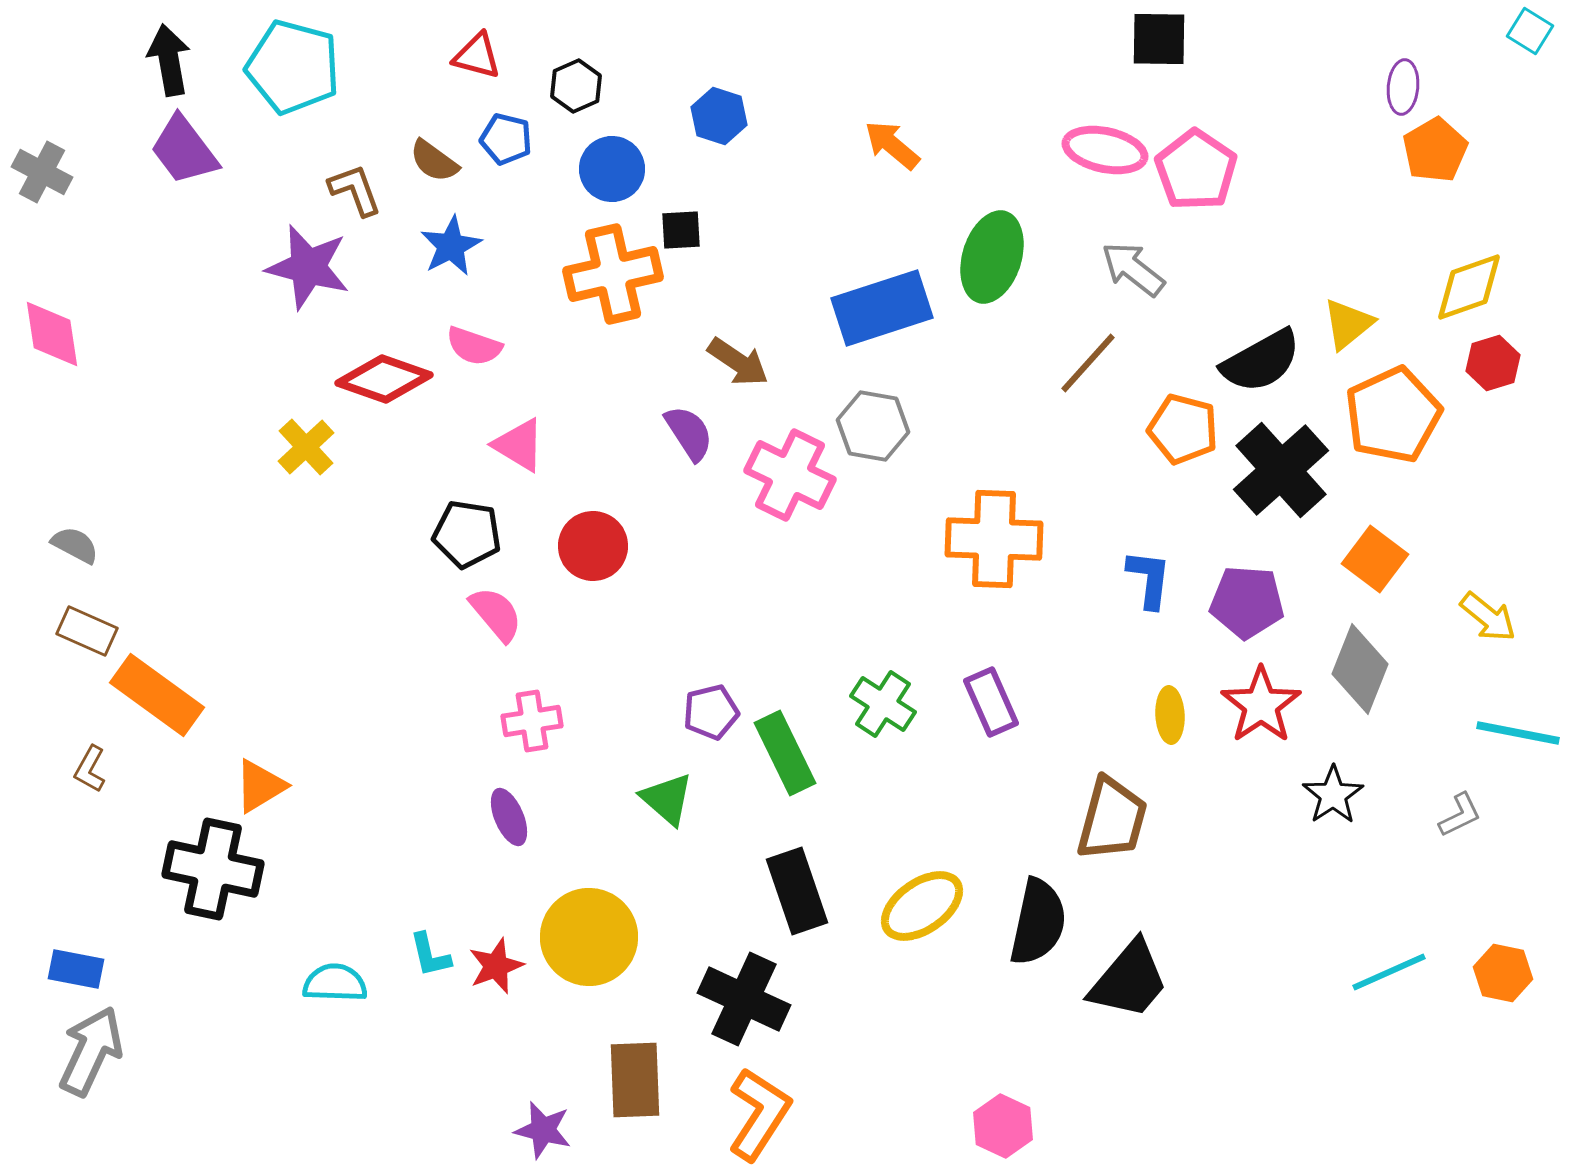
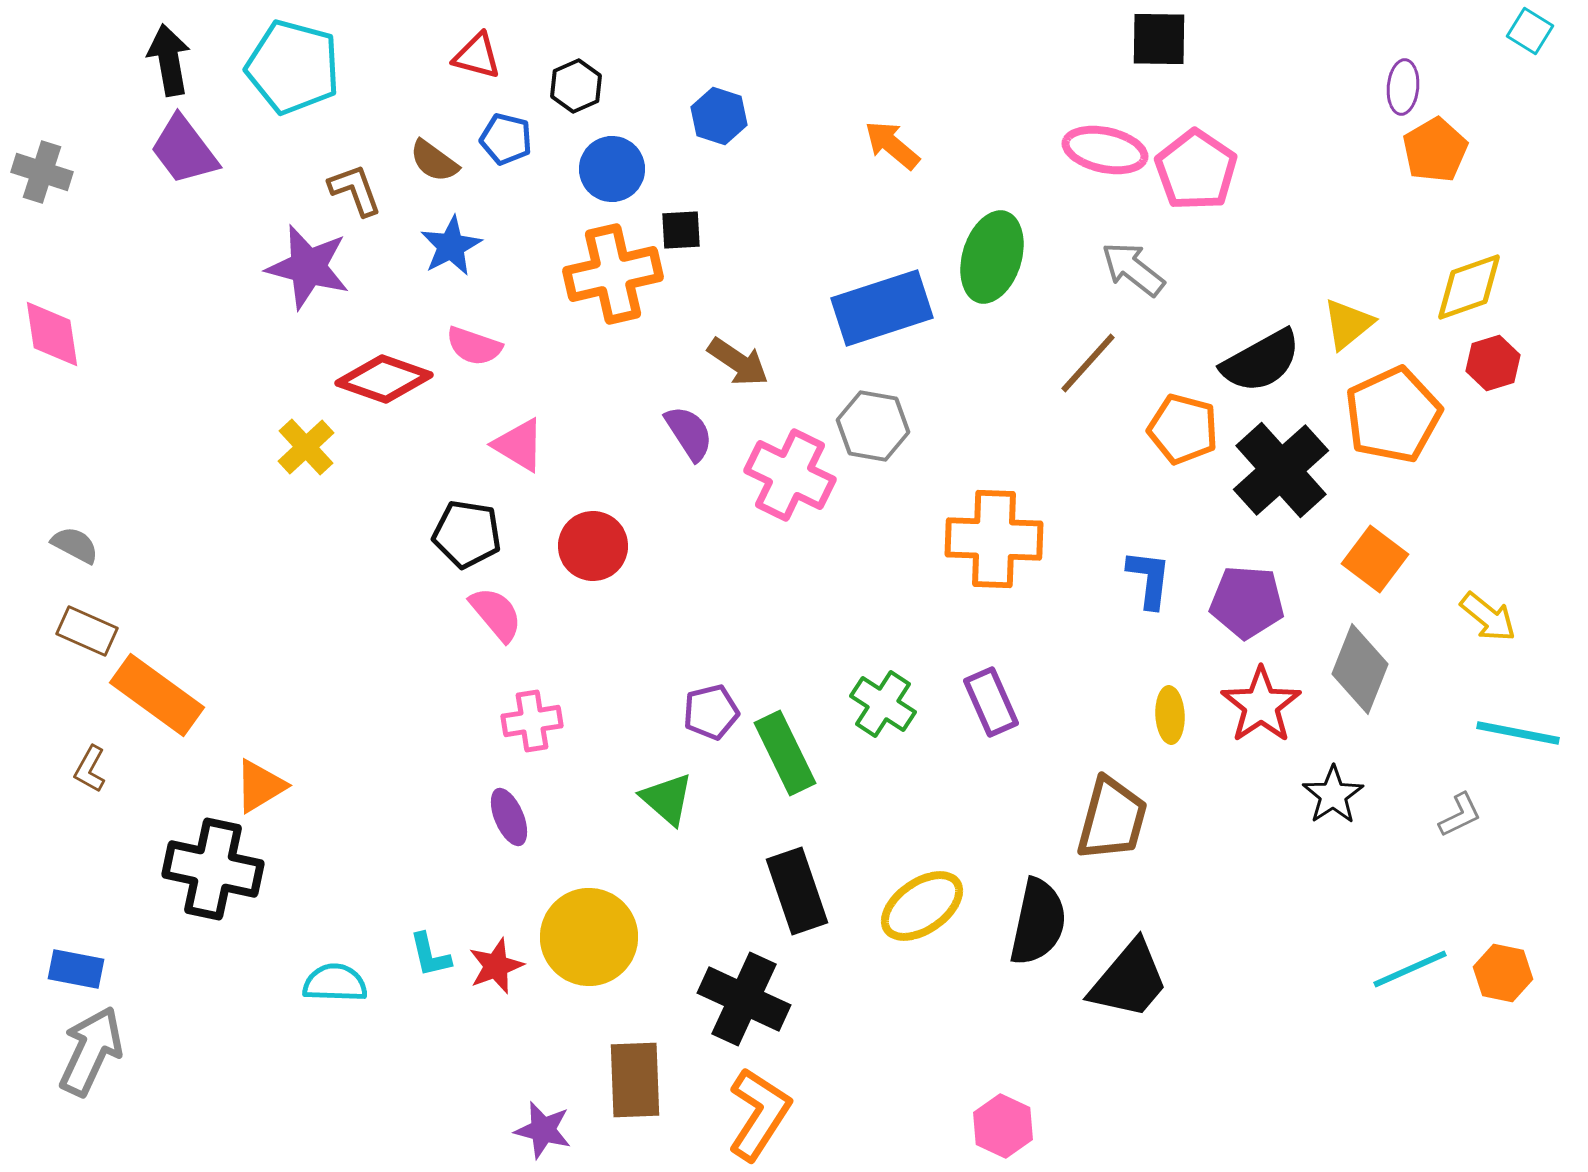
gray cross at (42, 172): rotated 10 degrees counterclockwise
cyan line at (1389, 972): moved 21 px right, 3 px up
